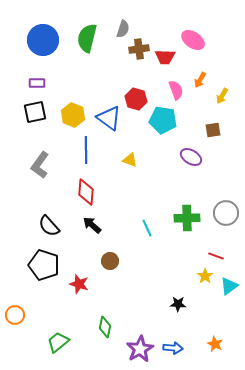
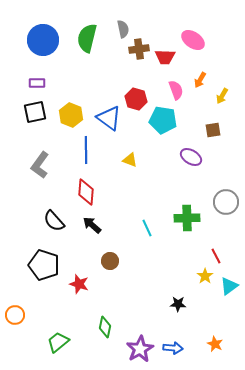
gray semicircle: rotated 30 degrees counterclockwise
yellow hexagon: moved 2 px left
gray circle: moved 11 px up
black semicircle: moved 5 px right, 5 px up
red line: rotated 42 degrees clockwise
